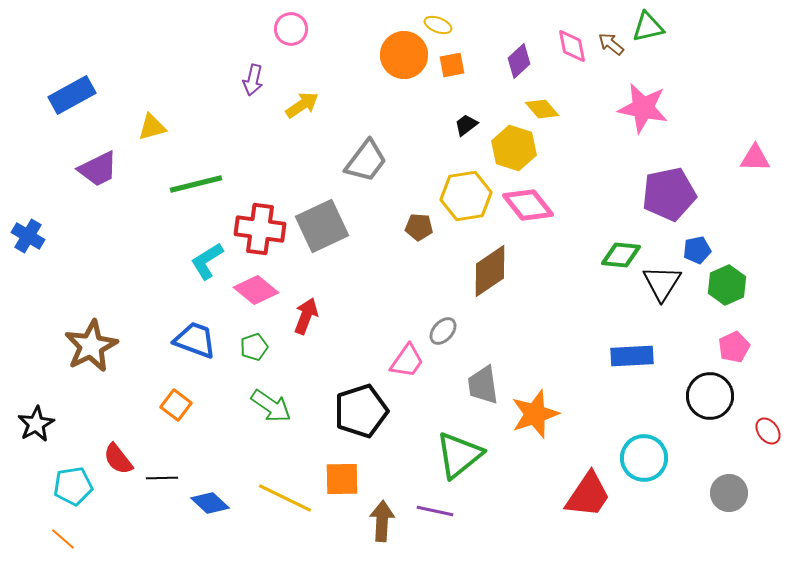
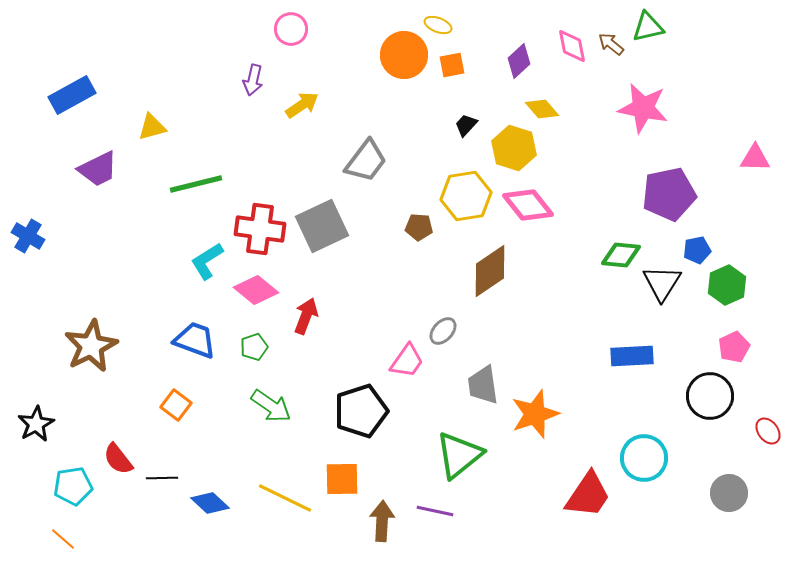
black trapezoid at (466, 125): rotated 10 degrees counterclockwise
